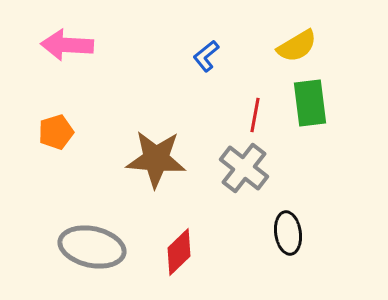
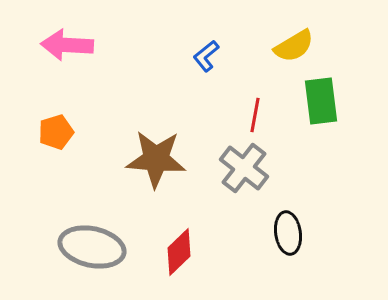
yellow semicircle: moved 3 px left
green rectangle: moved 11 px right, 2 px up
